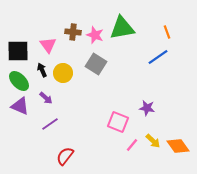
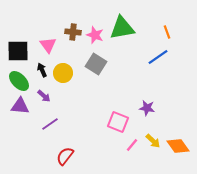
purple arrow: moved 2 px left, 2 px up
purple triangle: rotated 18 degrees counterclockwise
